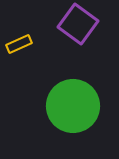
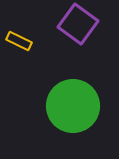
yellow rectangle: moved 3 px up; rotated 50 degrees clockwise
